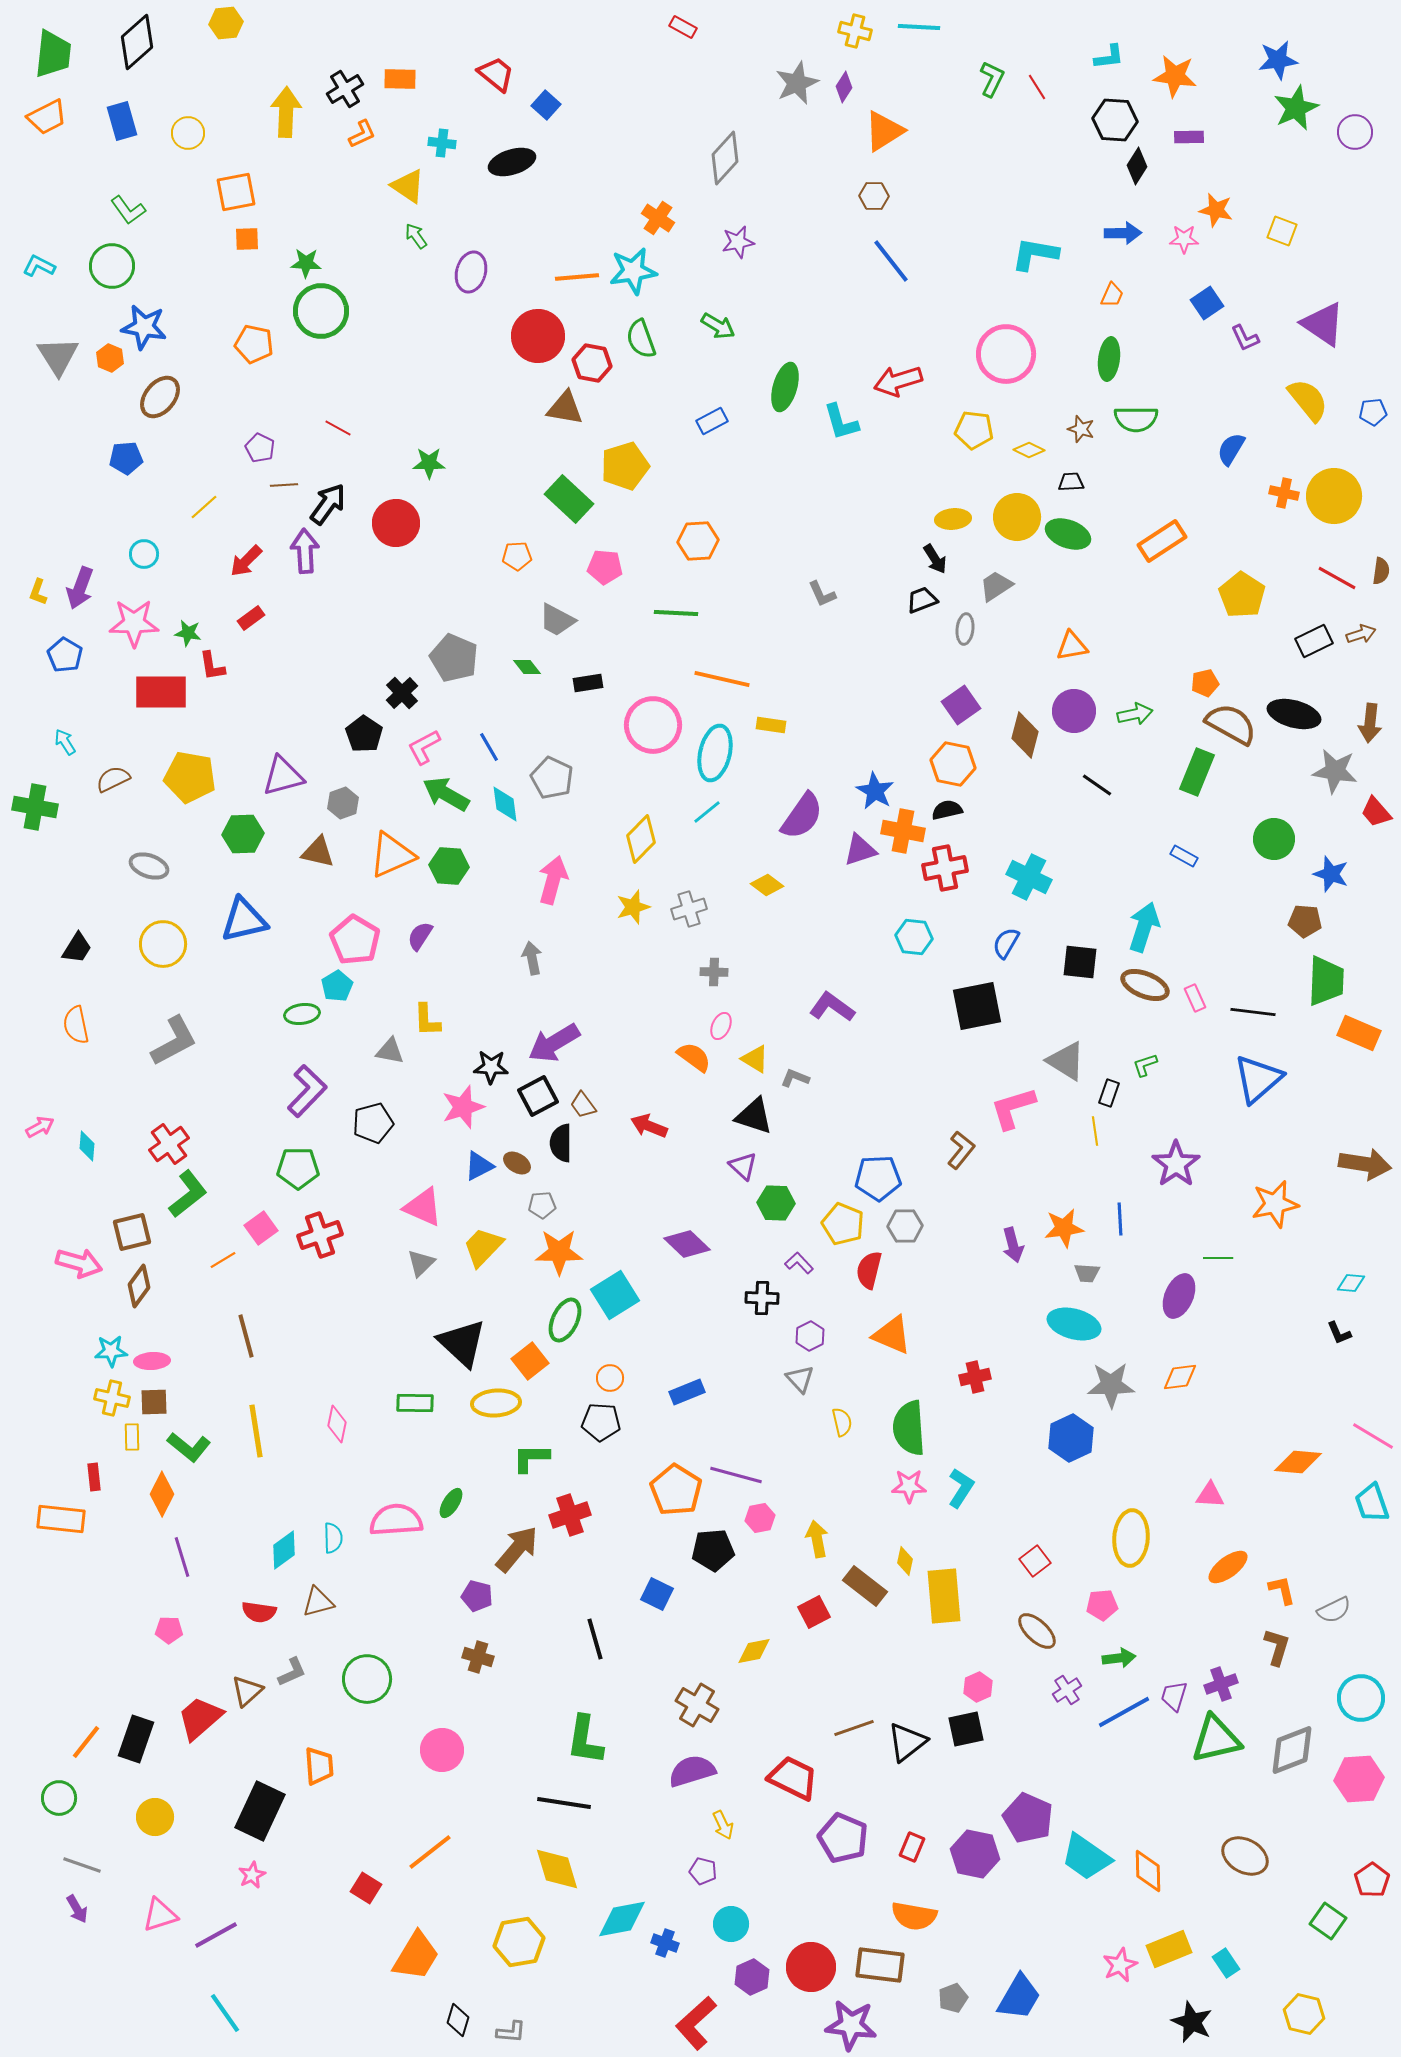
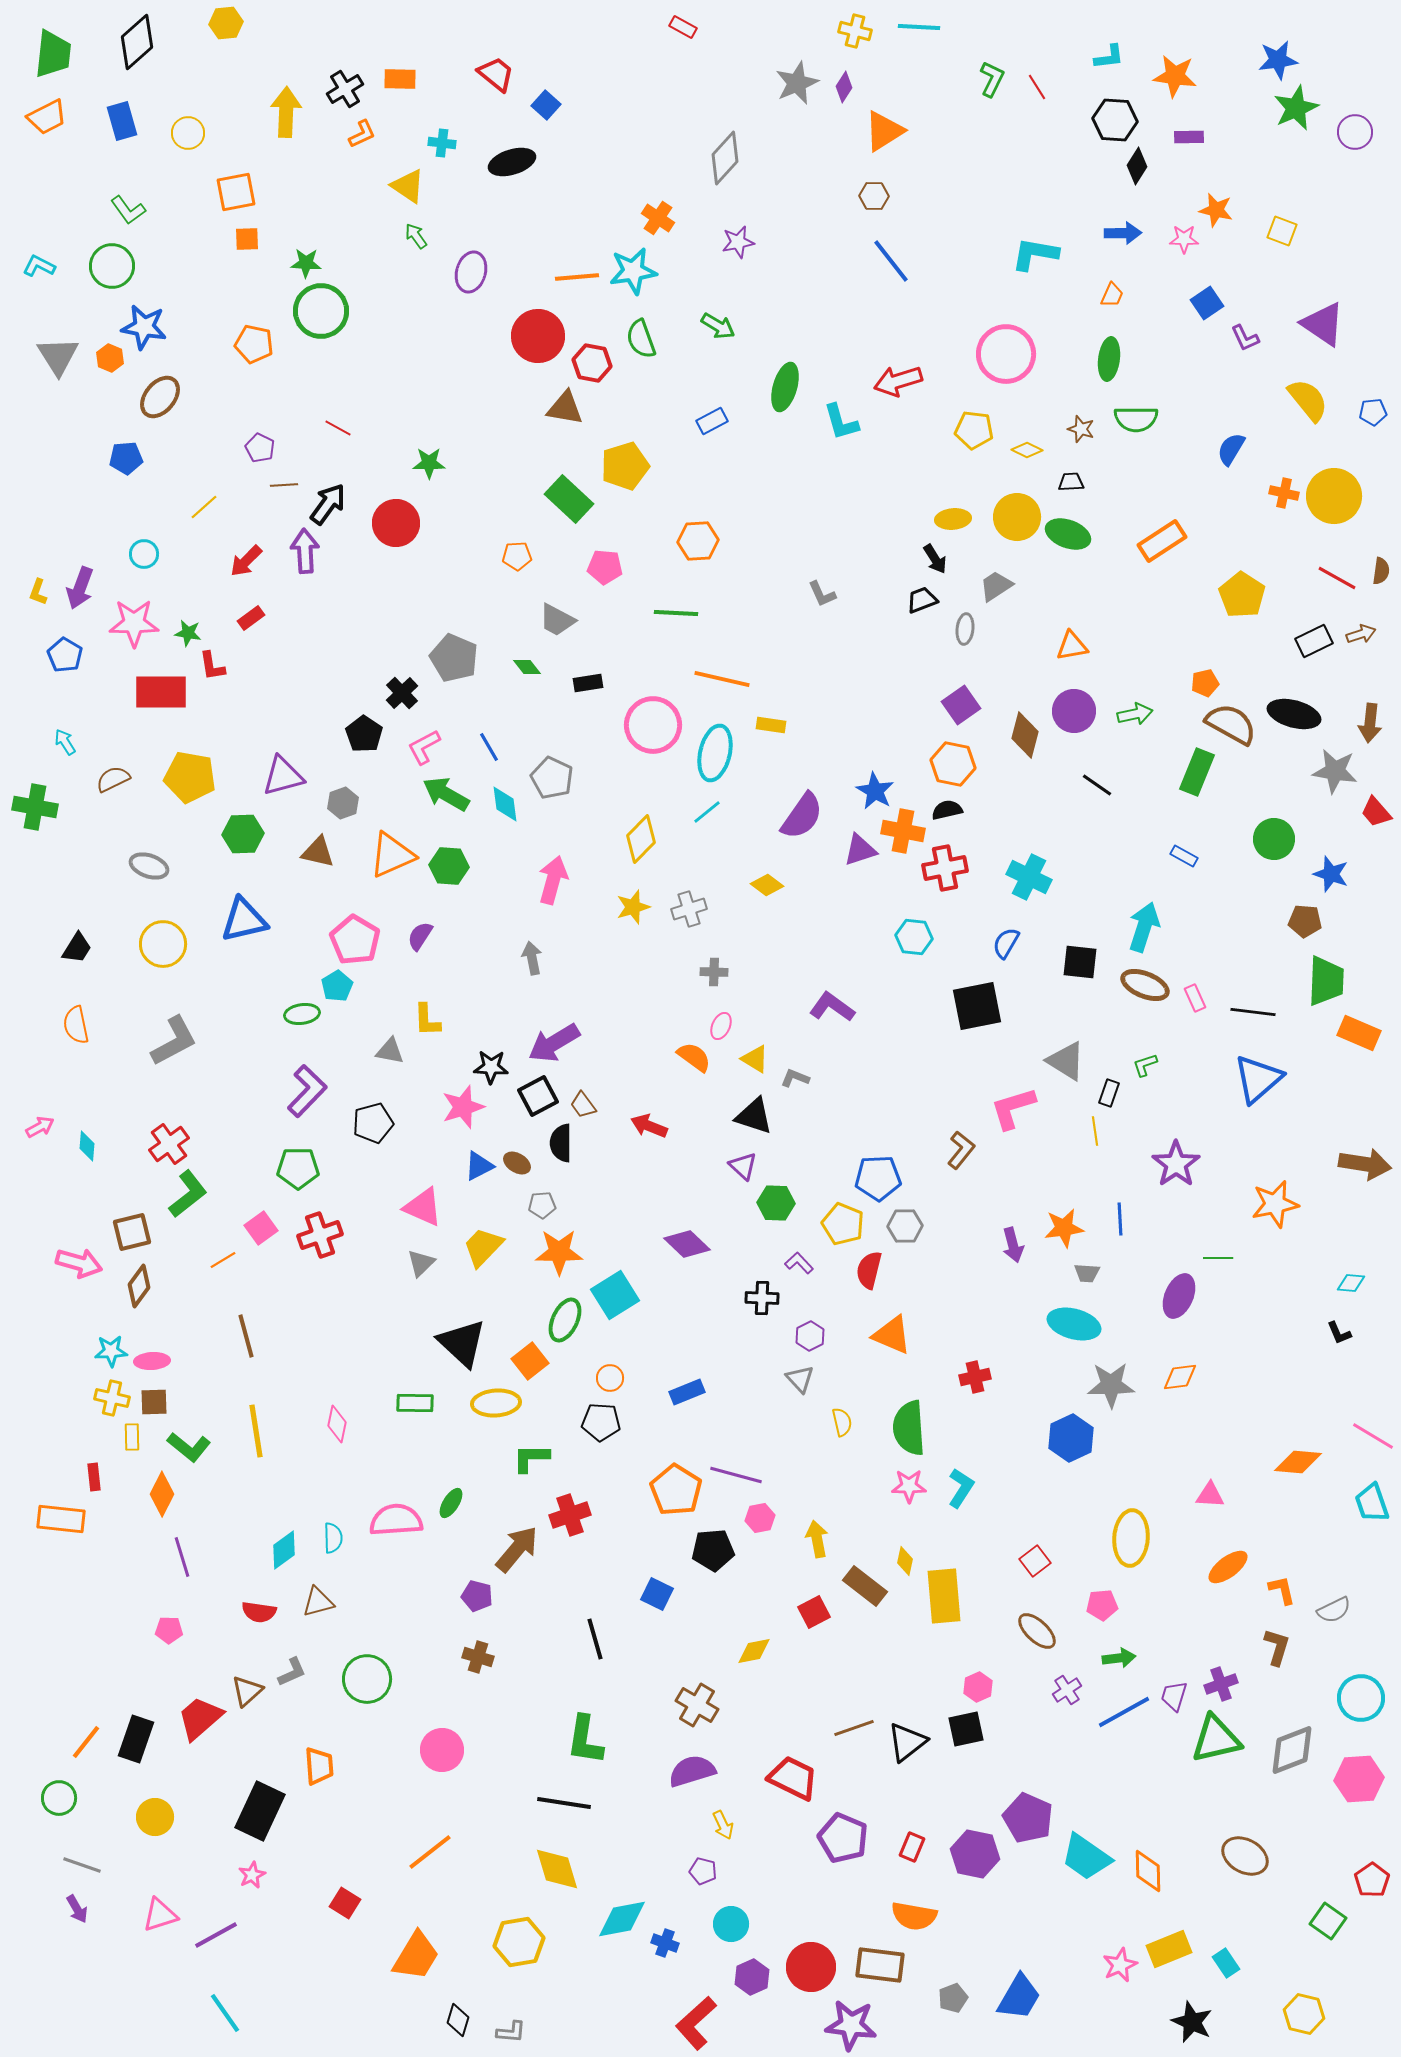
yellow diamond at (1029, 450): moved 2 px left
red square at (366, 1888): moved 21 px left, 15 px down
